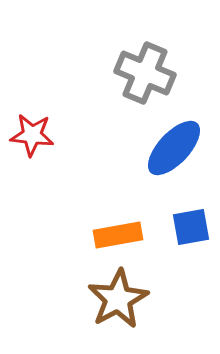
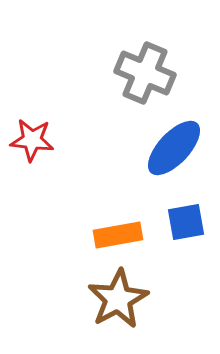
red star: moved 5 px down
blue square: moved 5 px left, 5 px up
